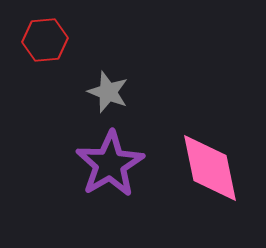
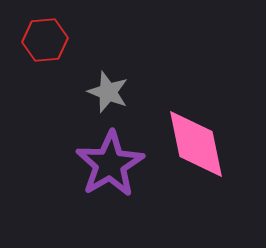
pink diamond: moved 14 px left, 24 px up
